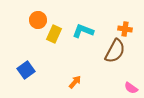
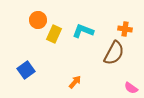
brown semicircle: moved 1 px left, 2 px down
